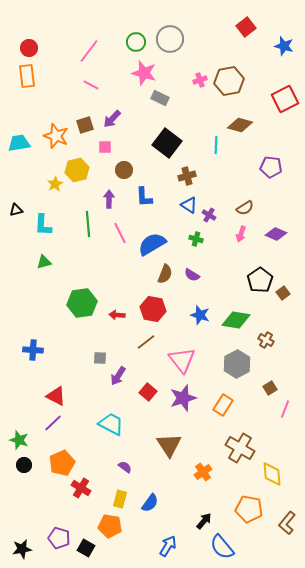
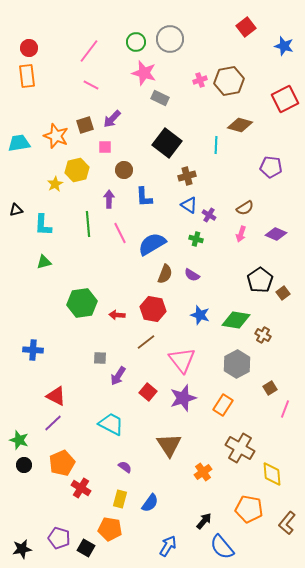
brown cross at (266, 340): moved 3 px left, 5 px up
orange pentagon at (110, 526): moved 3 px down
